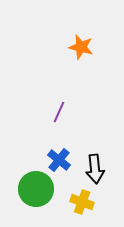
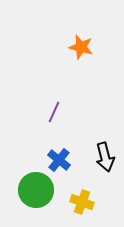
purple line: moved 5 px left
black arrow: moved 10 px right, 12 px up; rotated 8 degrees counterclockwise
green circle: moved 1 px down
